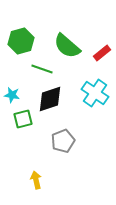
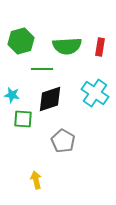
green semicircle: rotated 44 degrees counterclockwise
red rectangle: moved 2 px left, 6 px up; rotated 42 degrees counterclockwise
green line: rotated 20 degrees counterclockwise
green square: rotated 18 degrees clockwise
gray pentagon: rotated 20 degrees counterclockwise
